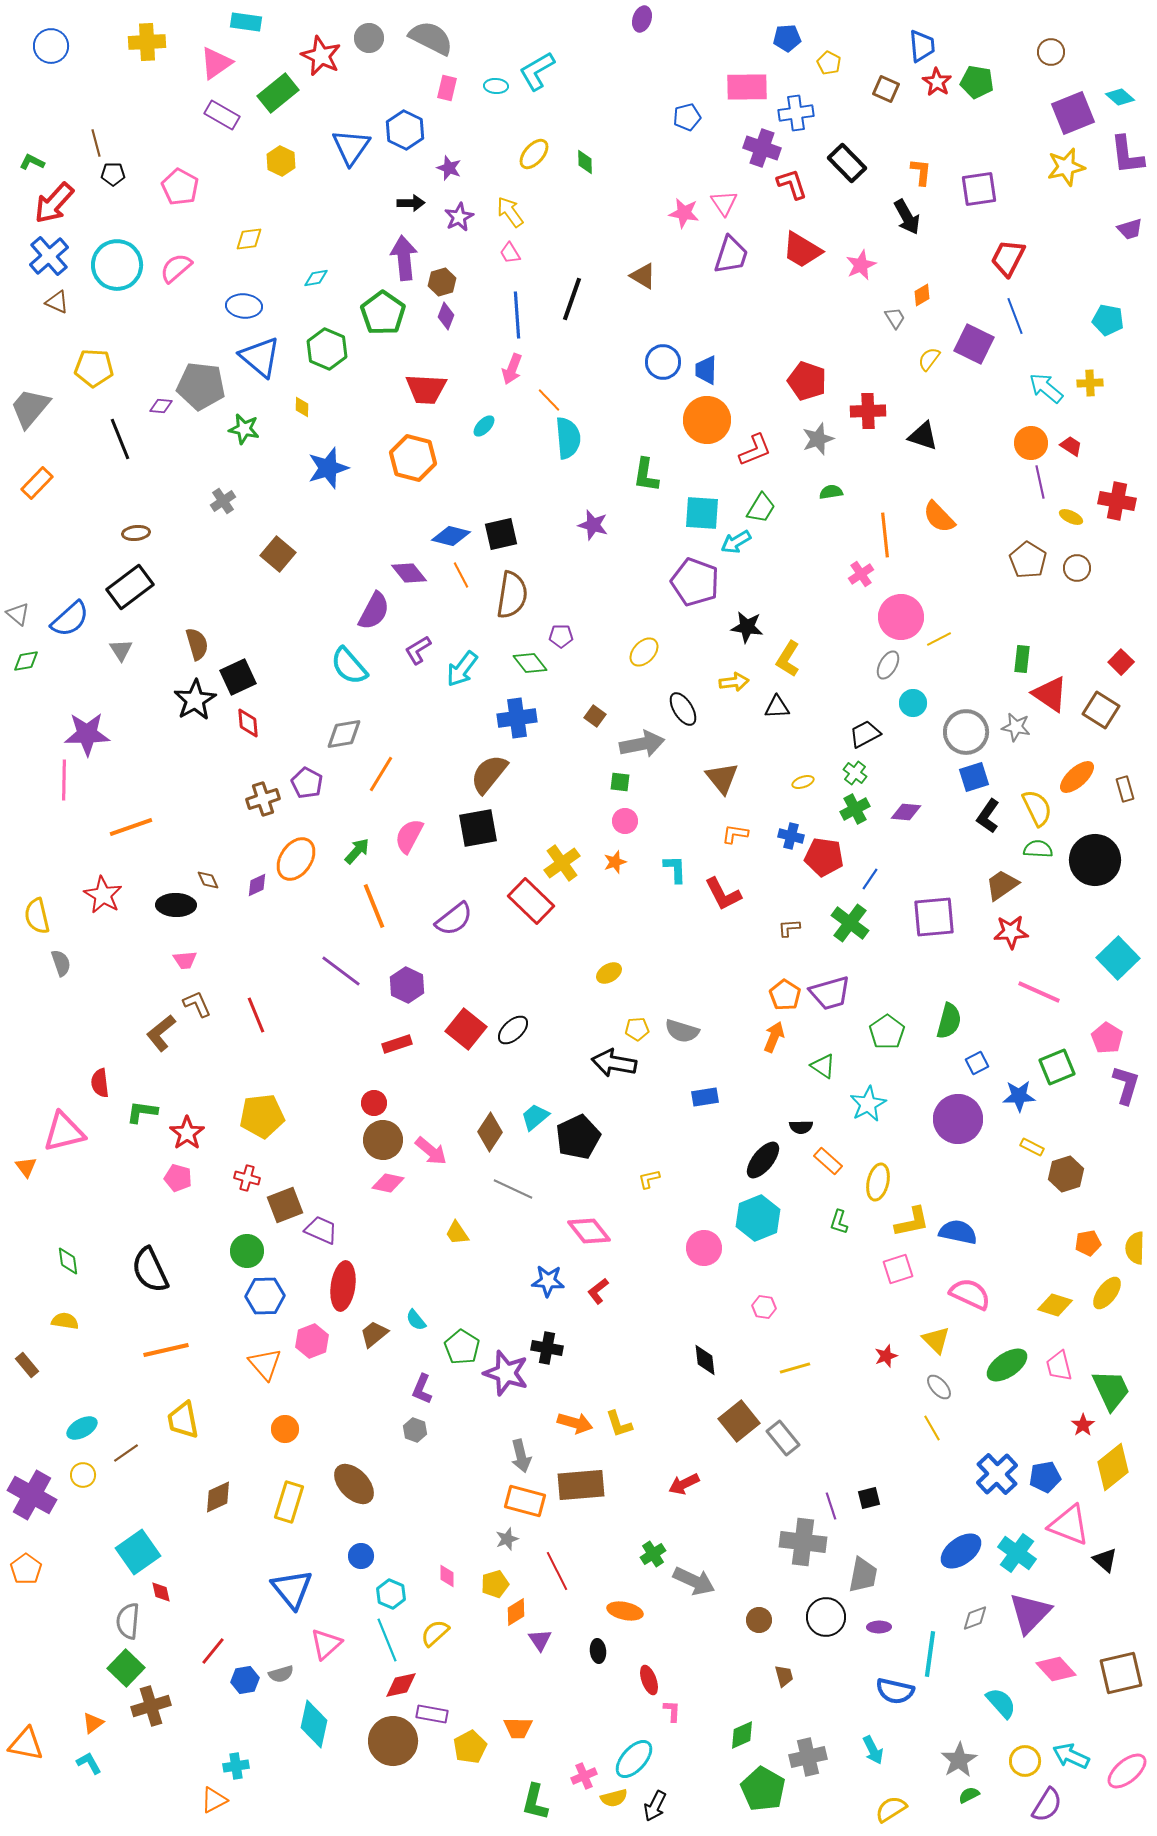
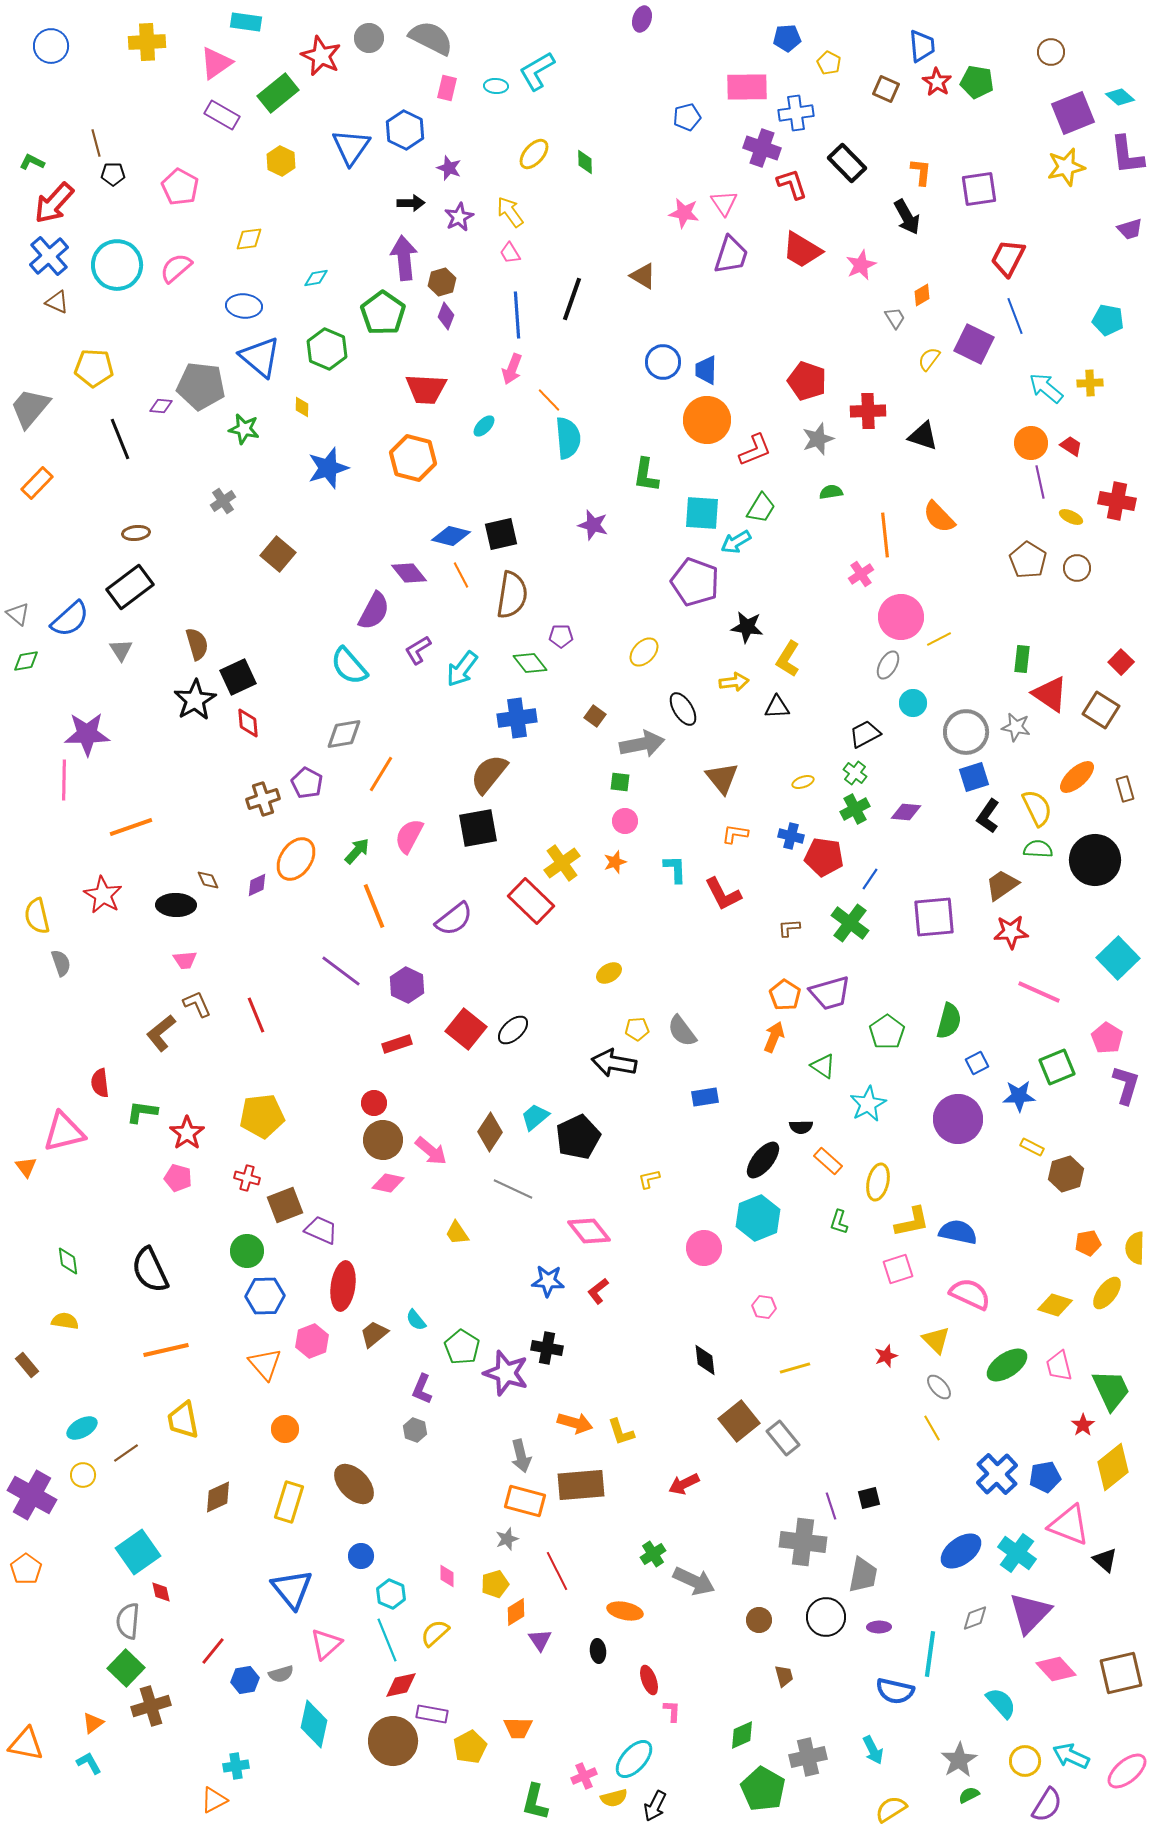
gray semicircle at (682, 1031): rotated 36 degrees clockwise
yellow L-shape at (619, 1424): moved 2 px right, 8 px down
